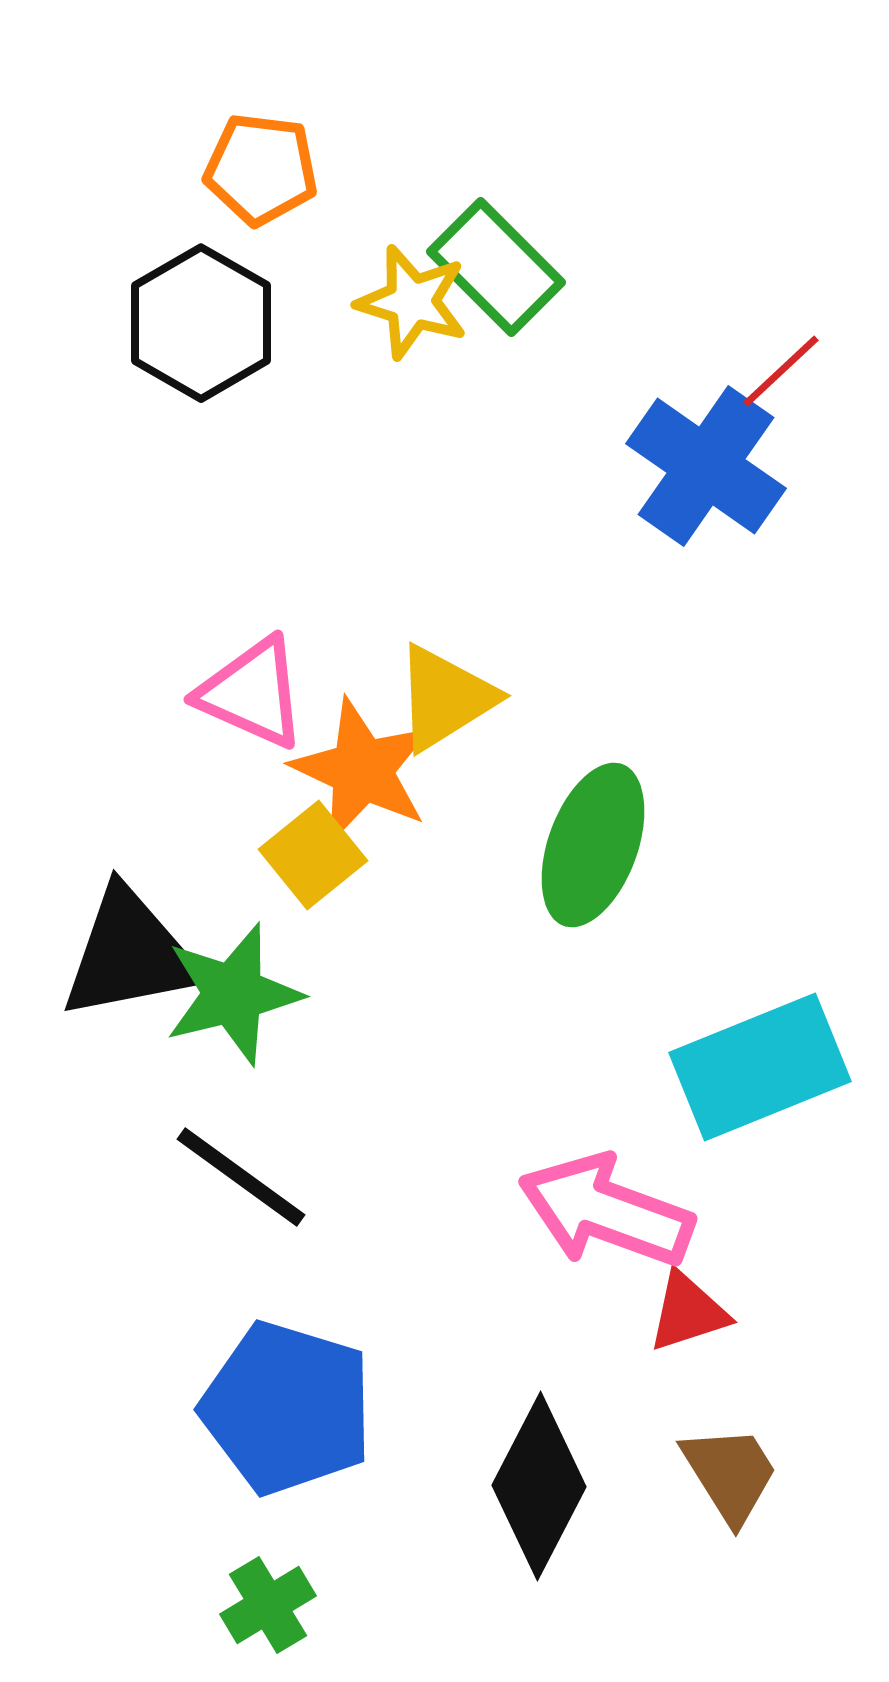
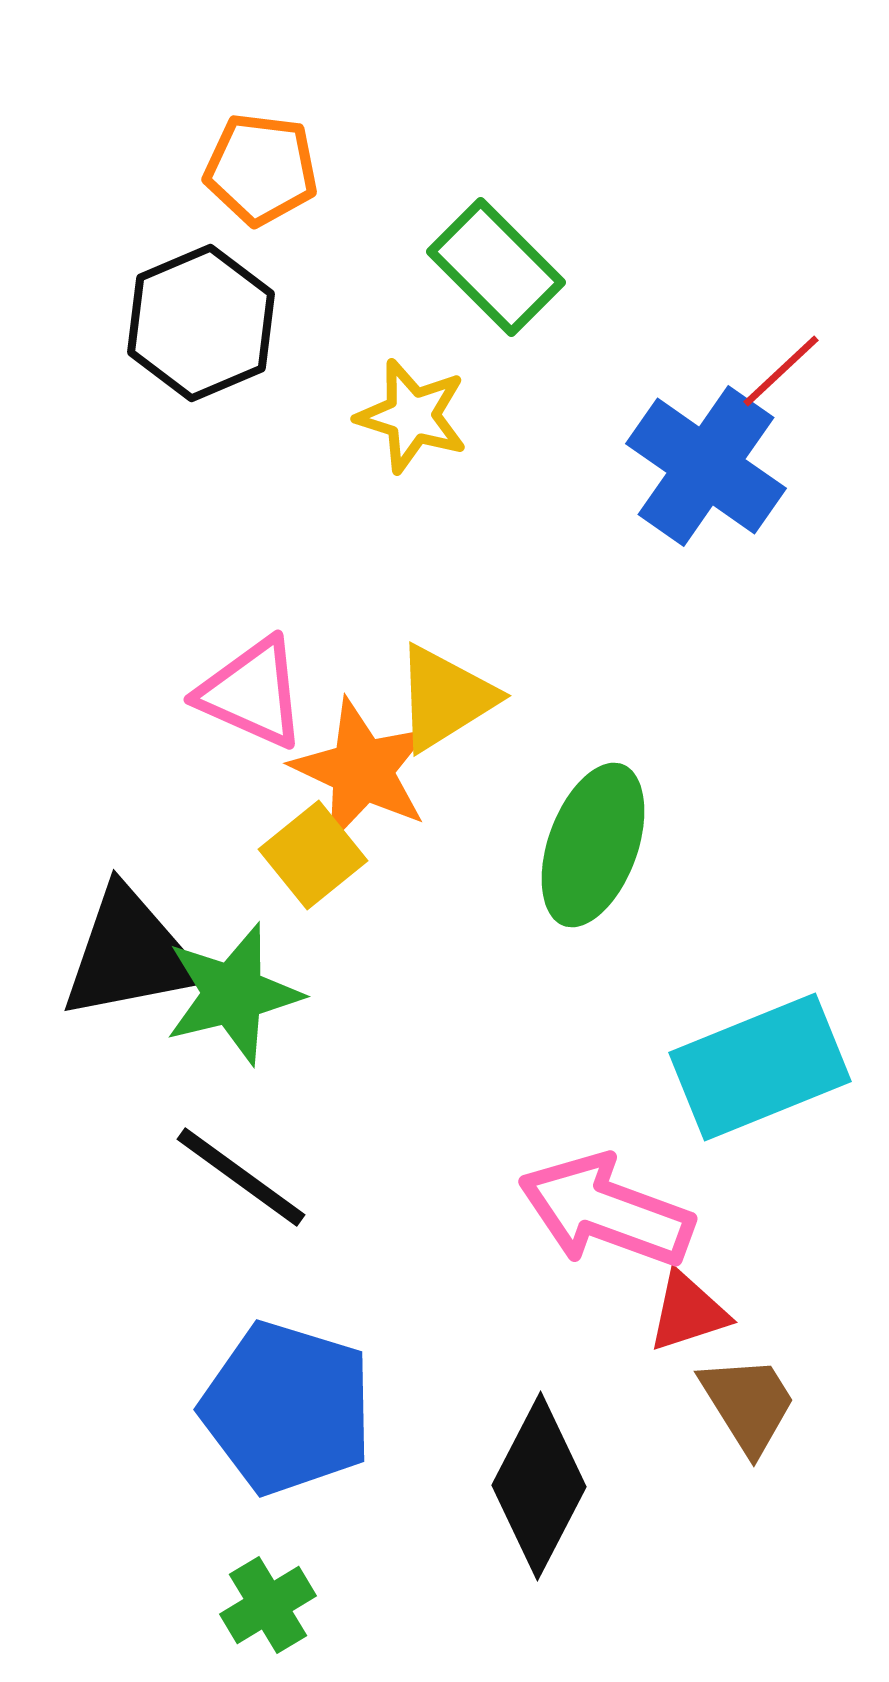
yellow star: moved 114 px down
black hexagon: rotated 7 degrees clockwise
brown trapezoid: moved 18 px right, 70 px up
